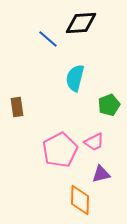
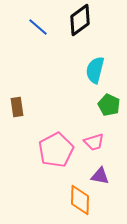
black diamond: moved 1 px left, 3 px up; rotated 32 degrees counterclockwise
blue line: moved 10 px left, 12 px up
cyan semicircle: moved 20 px right, 8 px up
green pentagon: rotated 25 degrees counterclockwise
pink trapezoid: rotated 10 degrees clockwise
pink pentagon: moved 4 px left
purple triangle: moved 1 px left, 2 px down; rotated 24 degrees clockwise
